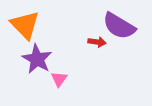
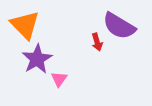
red arrow: rotated 66 degrees clockwise
purple star: rotated 12 degrees clockwise
